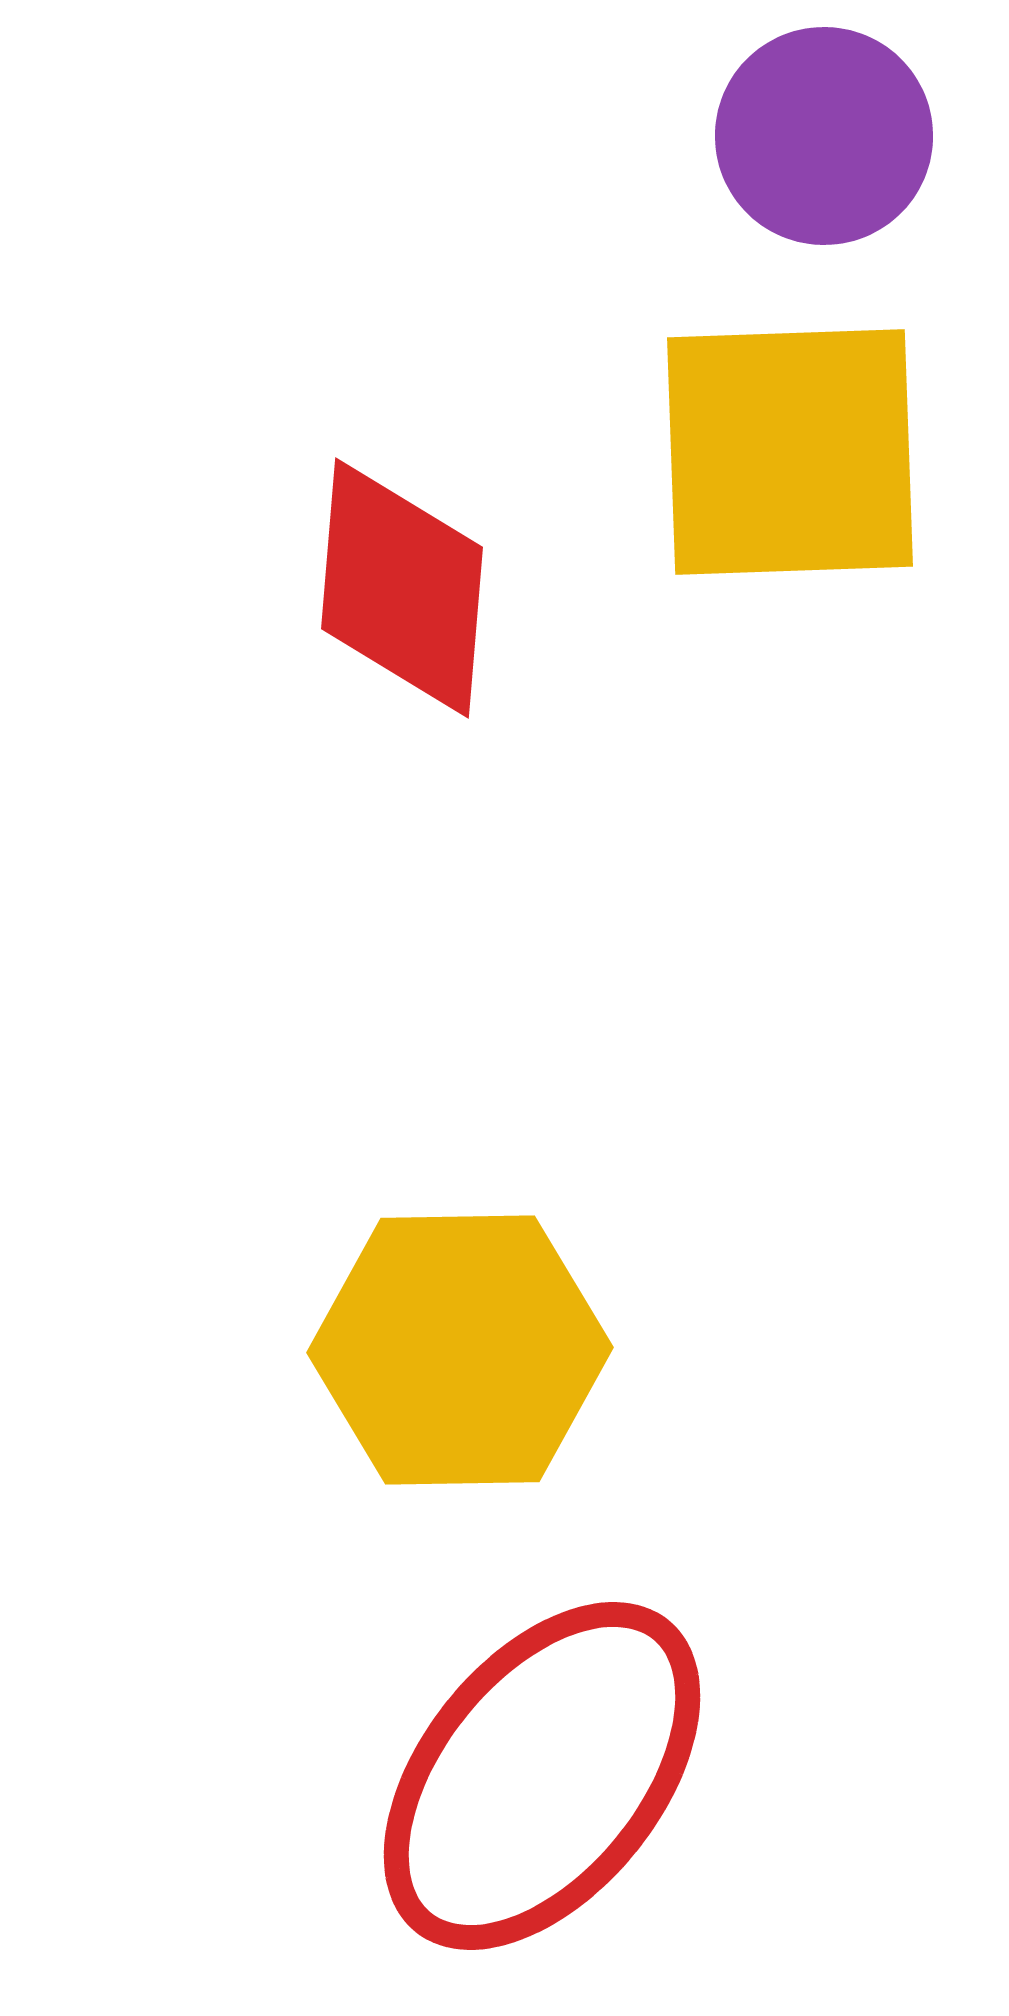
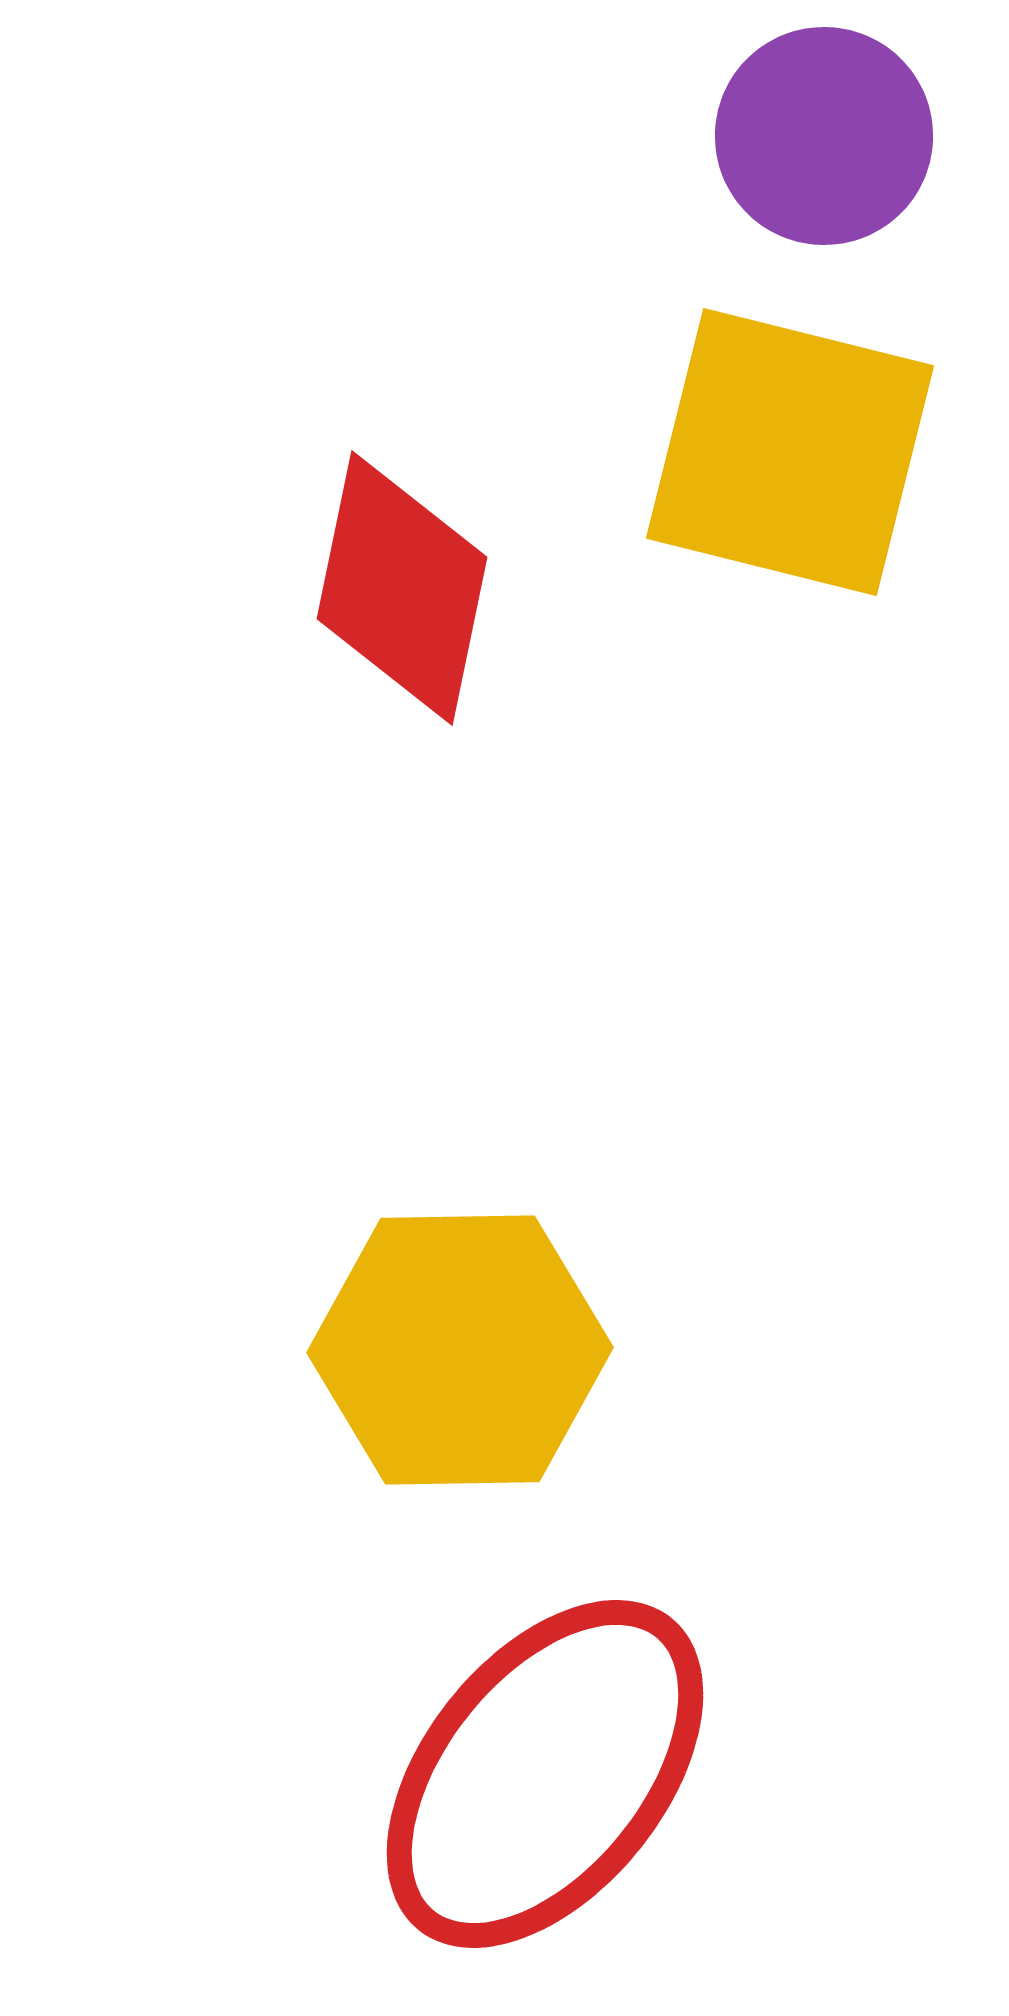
yellow square: rotated 16 degrees clockwise
red diamond: rotated 7 degrees clockwise
red ellipse: moved 3 px right, 2 px up
